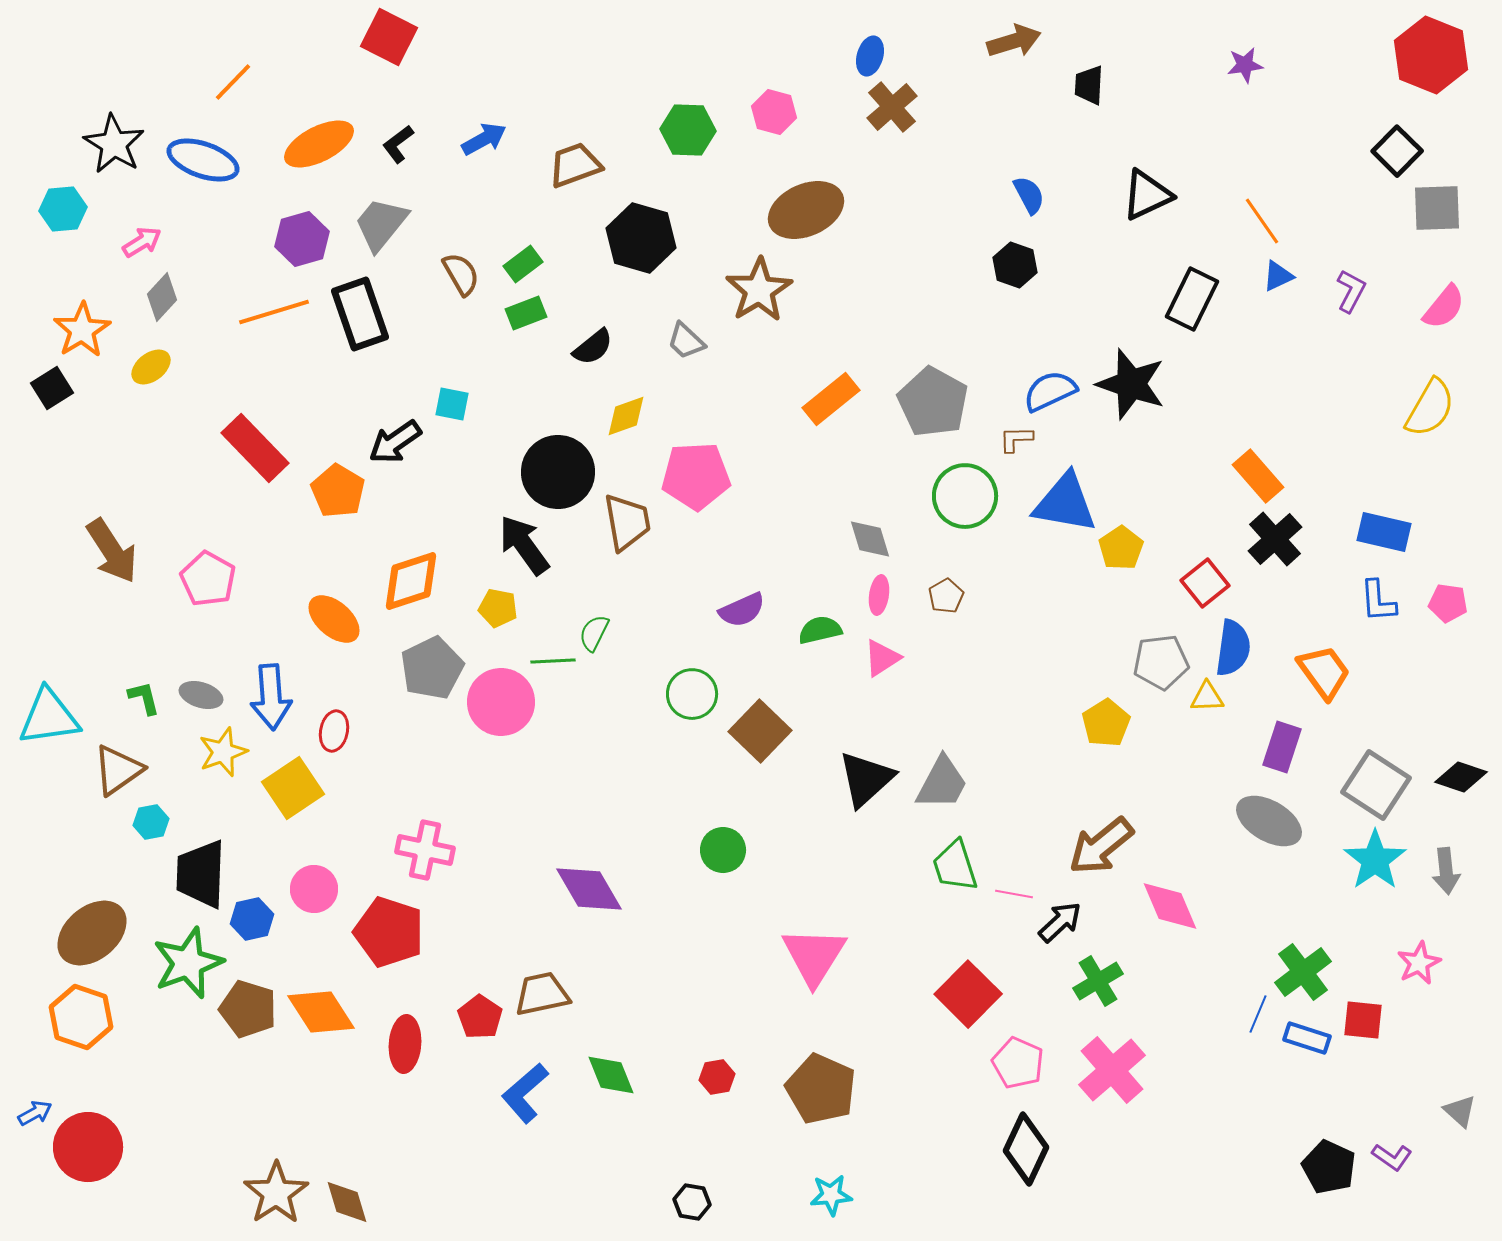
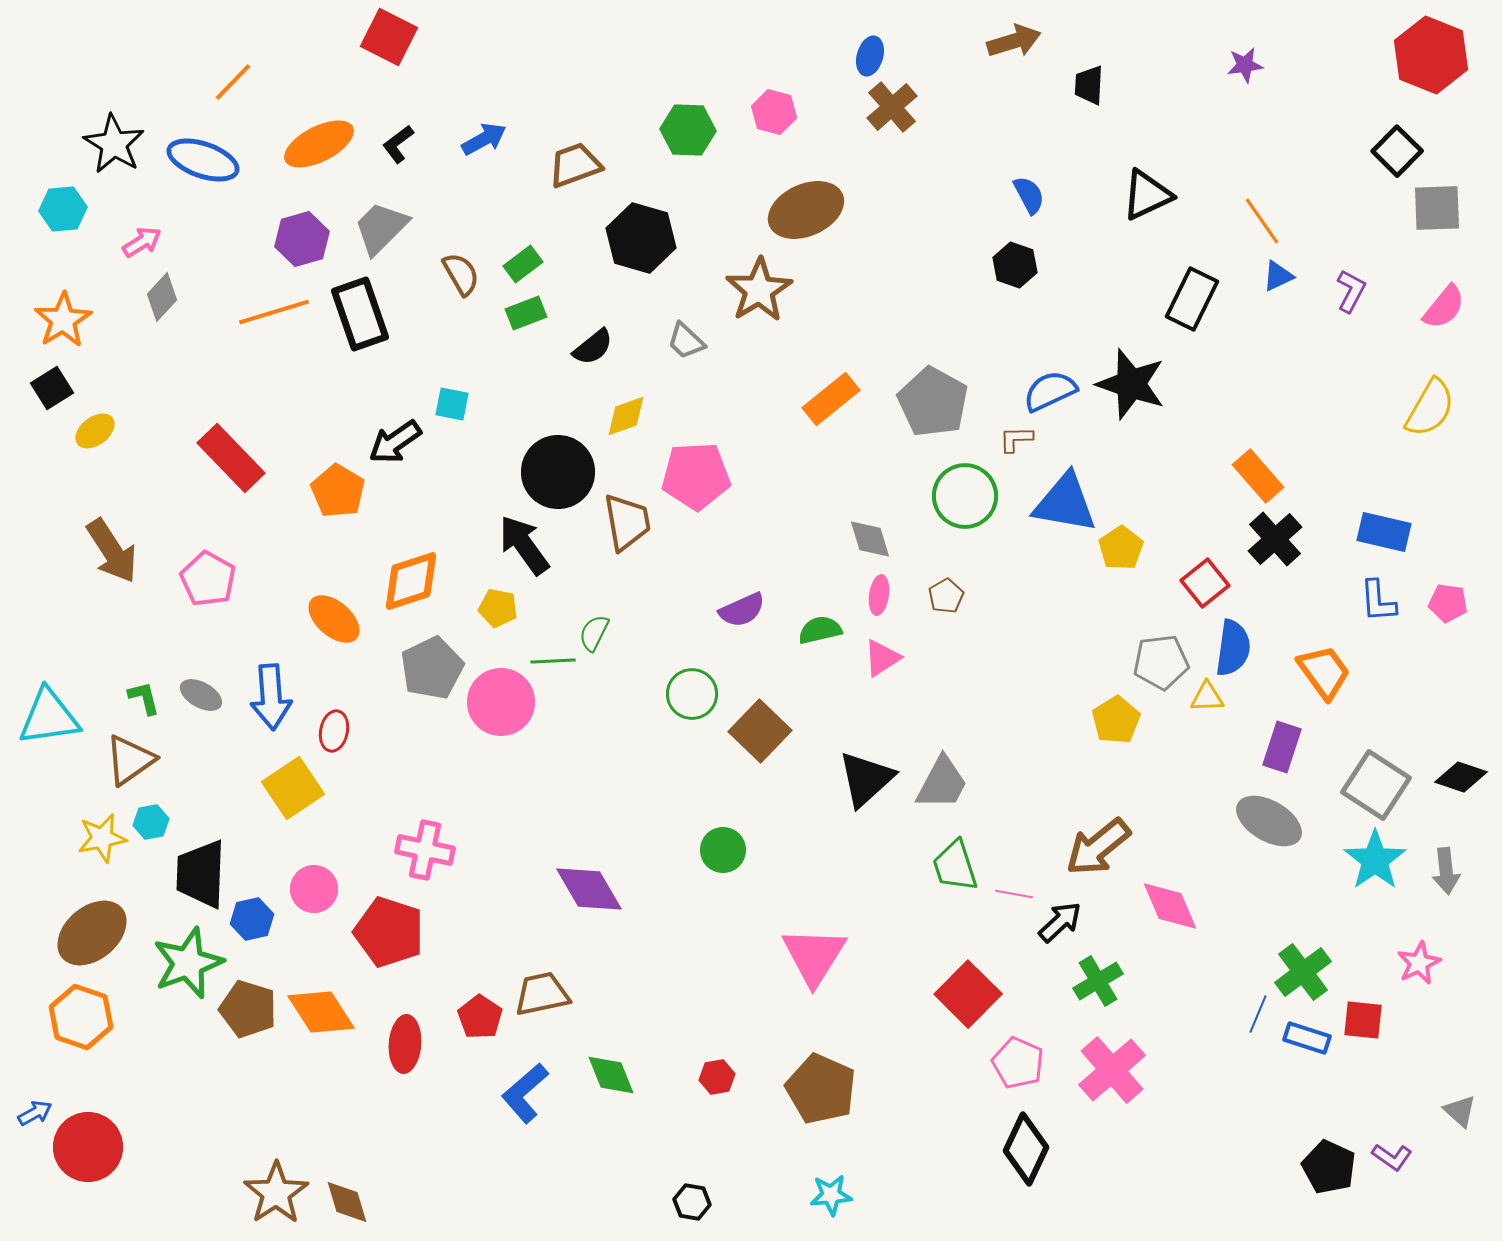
gray trapezoid at (381, 224): moved 4 px down; rotated 6 degrees clockwise
orange star at (82, 330): moved 19 px left, 10 px up
yellow ellipse at (151, 367): moved 56 px left, 64 px down
red rectangle at (255, 448): moved 24 px left, 10 px down
gray ellipse at (201, 695): rotated 12 degrees clockwise
yellow pentagon at (1106, 723): moved 10 px right, 3 px up
yellow star at (223, 752): moved 121 px left, 86 px down; rotated 9 degrees clockwise
brown triangle at (118, 770): moved 12 px right, 10 px up
brown arrow at (1101, 846): moved 3 px left, 1 px down
